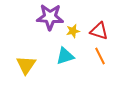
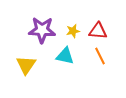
purple star: moved 8 px left, 13 px down
red triangle: moved 1 px left; rotated 12 degrees counterclockwise
cyan triangle: rotated 30 degrees clockwise
